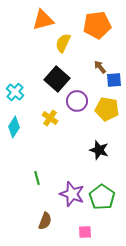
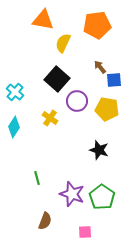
orange triangle: rotated 25 degrees clockwise
